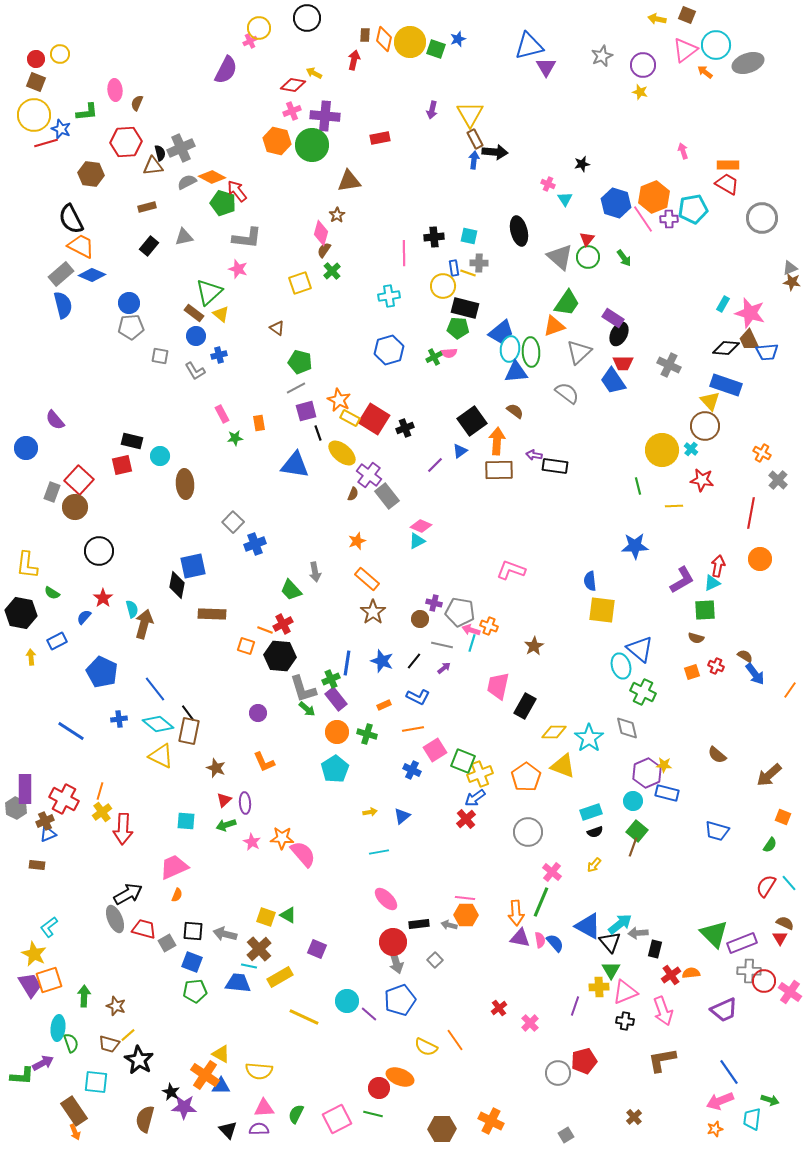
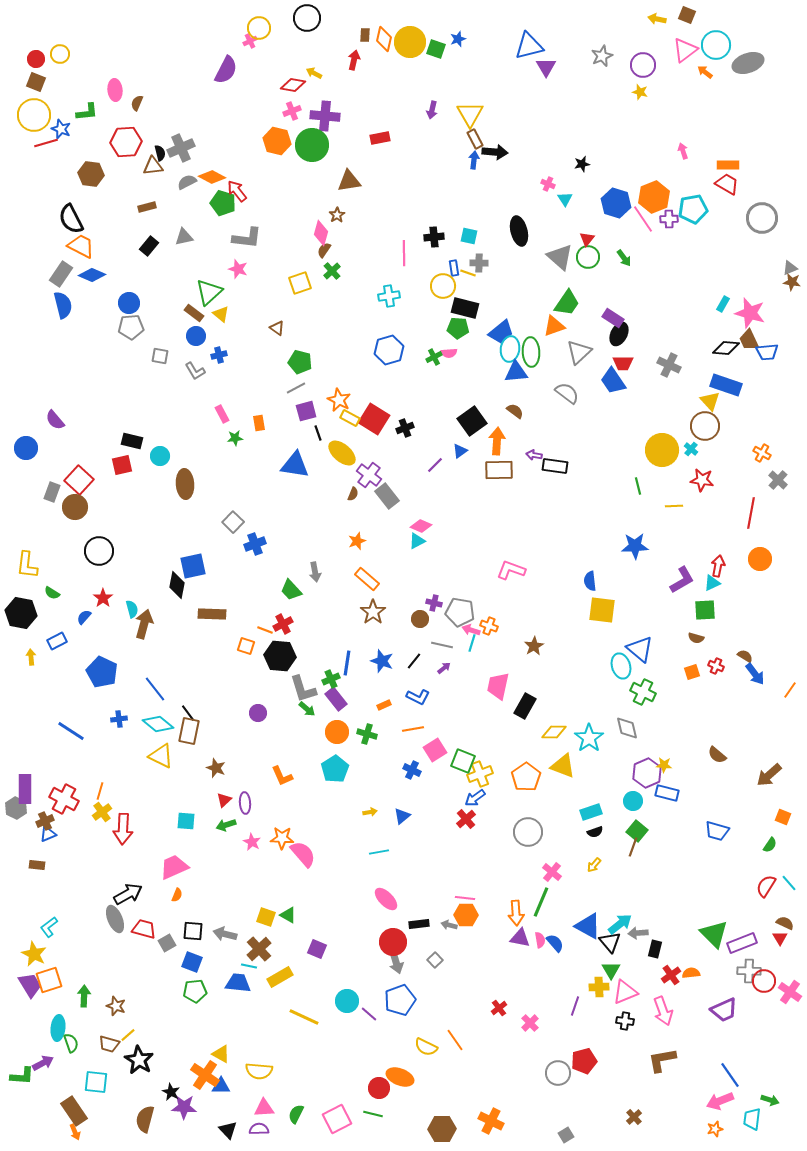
gray rectangle at (61, 274): rotated 15 degrees counterclockwise
orange L-shape at (264, 762): moved 18 px right, 14 px down
blue line at (729, 1072): moved 1 px right, 3 px down
